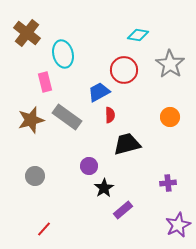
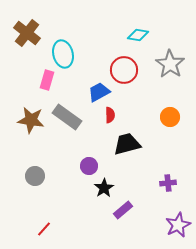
pink rectangle: moved 2 px right, 2 px up; rotated 30 degrees clockwise
brown star: rotated 24 degrees clockwise
